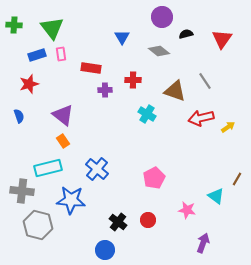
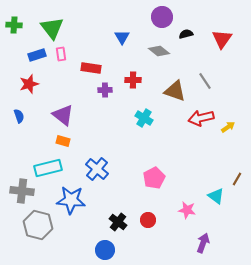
cyan cross: moved 3 px left, 4 px down
orange rectangle: rotated 40 degrees counterclockwise
